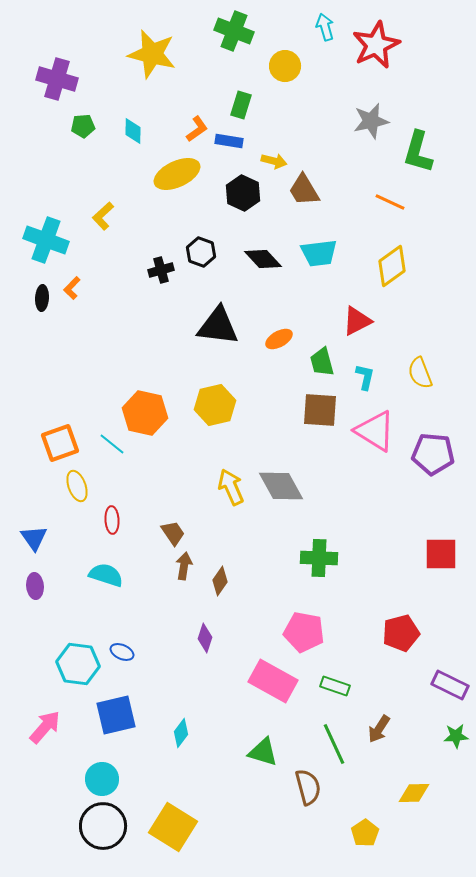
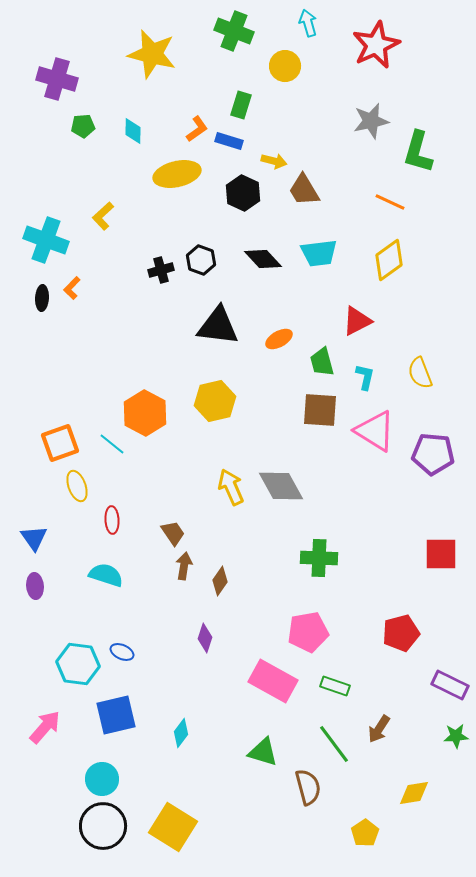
cyan arrow at (325, 27): moved 17 px left, 4 px up
blue rectangle at (229, 141): rotated 8 degrees clockwise
yellow ellipse at (177, 174): rotated 12 degrees clockwise
black hexagon at (201, 252): moved 8 px down
yellow diamond at (392, 266): moved 3 px left, 6 px up
yellow hexagon at (215, 405): moved 4 px up
orange hexagon at (145, 413): rotated 15 degrees clockwise
pink pentagon at (304, 632): moved 4 px right; rotated 21 degrees counterclockwise
green line at (334, 744): rotated 12 degrees counterclockwise
yellow diamond at (414, 793): rotated 8 degrees counterclockwise
